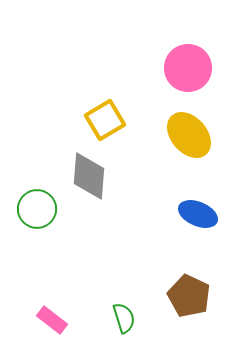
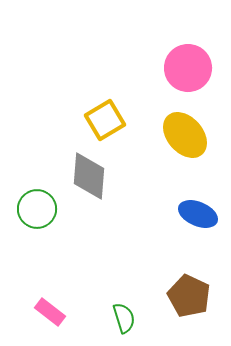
yellow ellipse: moved 4 px left
pink rectangle: moved 2 px left, 8 px up
